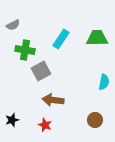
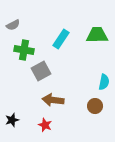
green trapezoid: moved 3 px up
green cross: moved 1 px left
brown circle: moved 14 px up
